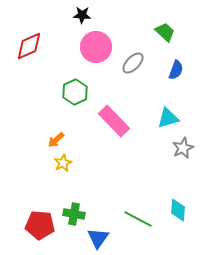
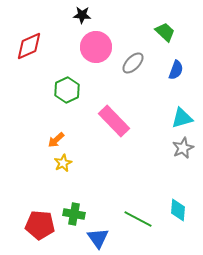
green hexagon: moved 8 px left, 2 px up
cyan triangle: moved 14 px right
blue triangle: rotated 10 degrees counterclockwise
